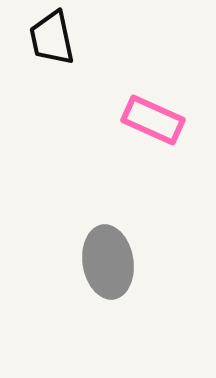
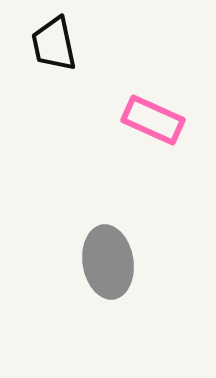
black trapezoid: moved 2 px right, 6 px down
